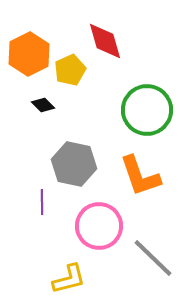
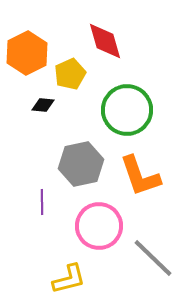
orange hexagon: moved 2 px left, 1 px up
yellow pentagon: moved 4 px down
black diamond: rotated 40 degrees counterclockwise
green circle: moved 20 px left
gray hexagon: moved 7 px right; rotated 24 degrees counterclockwise
